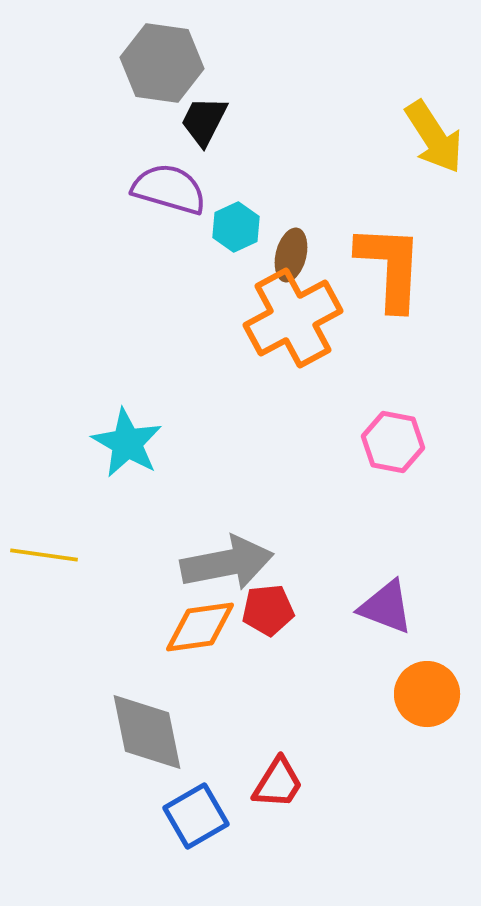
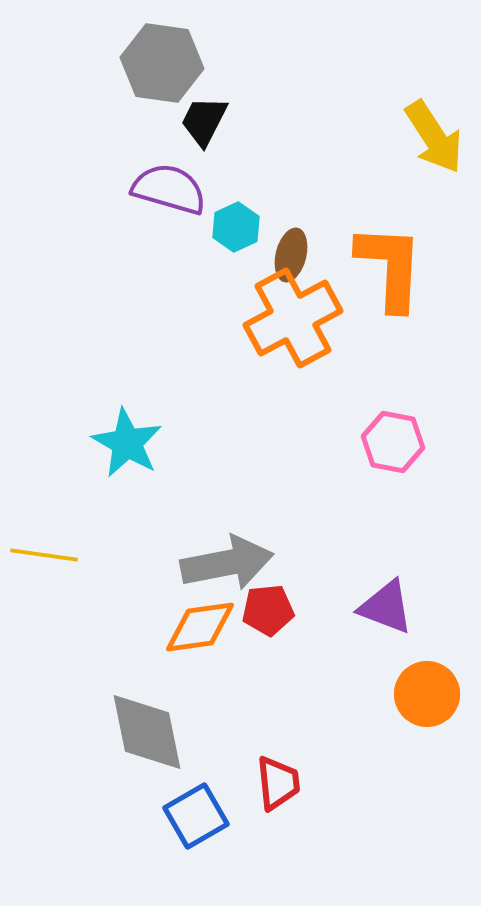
red trapezoid: rotated 38 degrees counterclockwise
